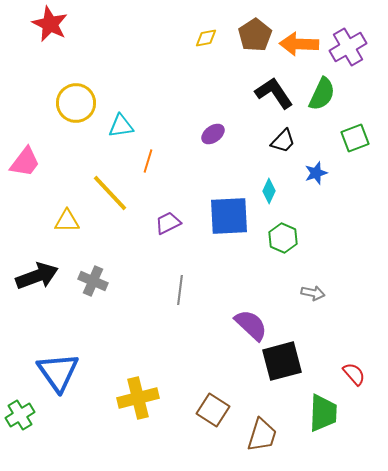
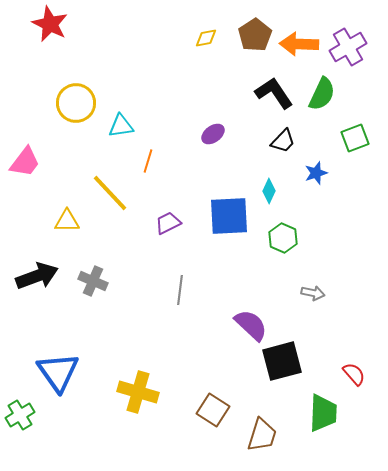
yellow cross: moved 6 px up; rotated 30 degrees clockwise
